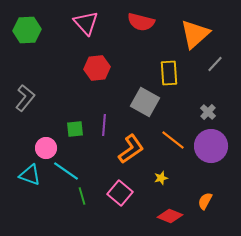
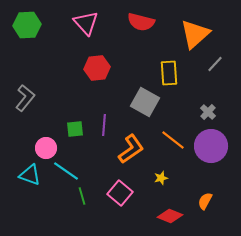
green hexagon: moved 5 px up
